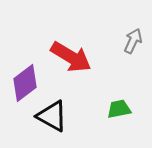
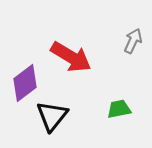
black triangle: rotated 40 degrees clockwise
